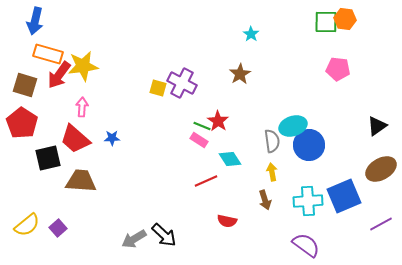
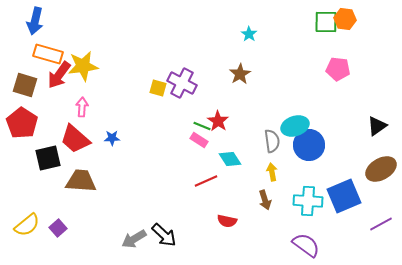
cyan star: moved 2 px left
cyan ellipse: moved 2 px right
cyan cross: rotated 8 degrees clockwise
